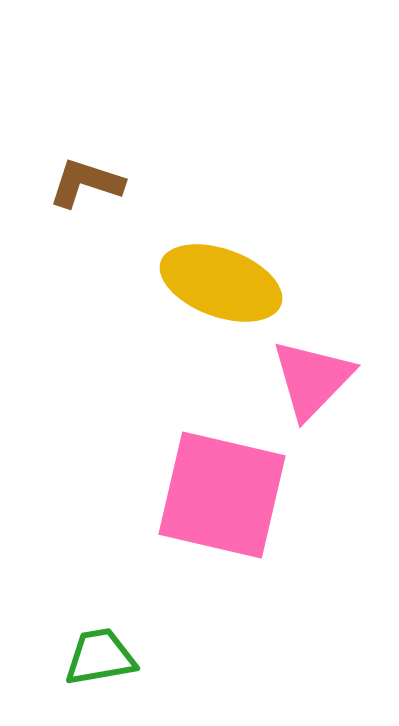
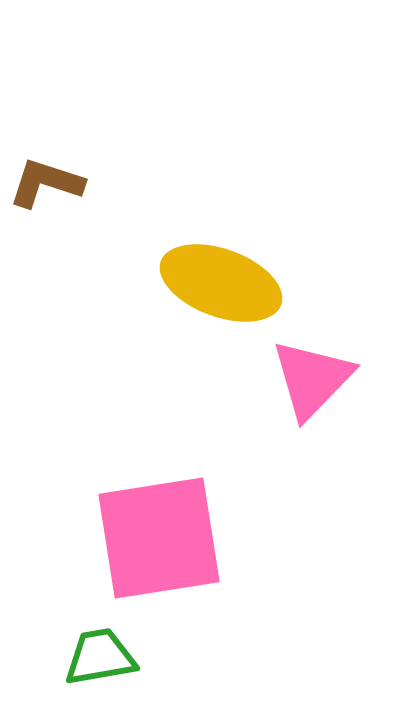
brown L-shape: moved 40 px left
pink square: moved 63 px left, 43 px down; rotated 22 degrees counterclockwise
